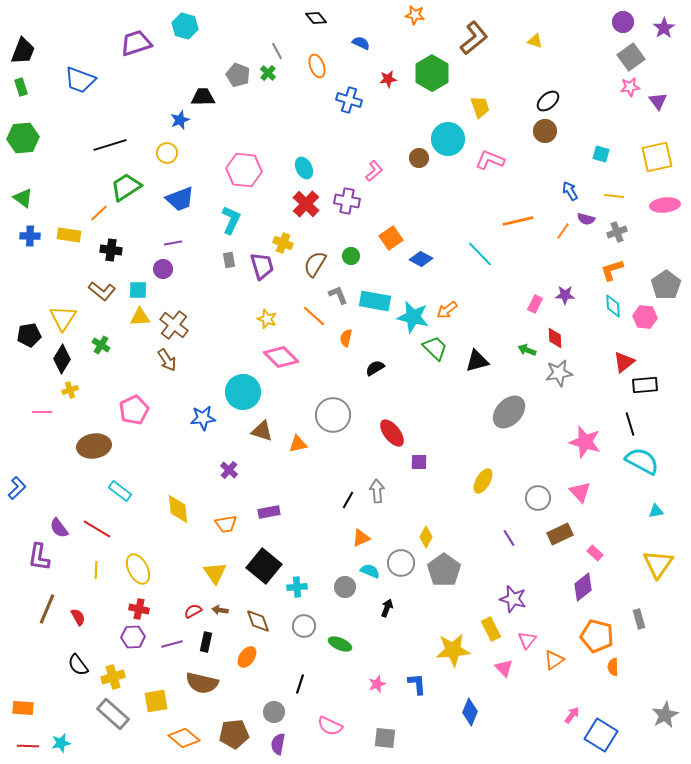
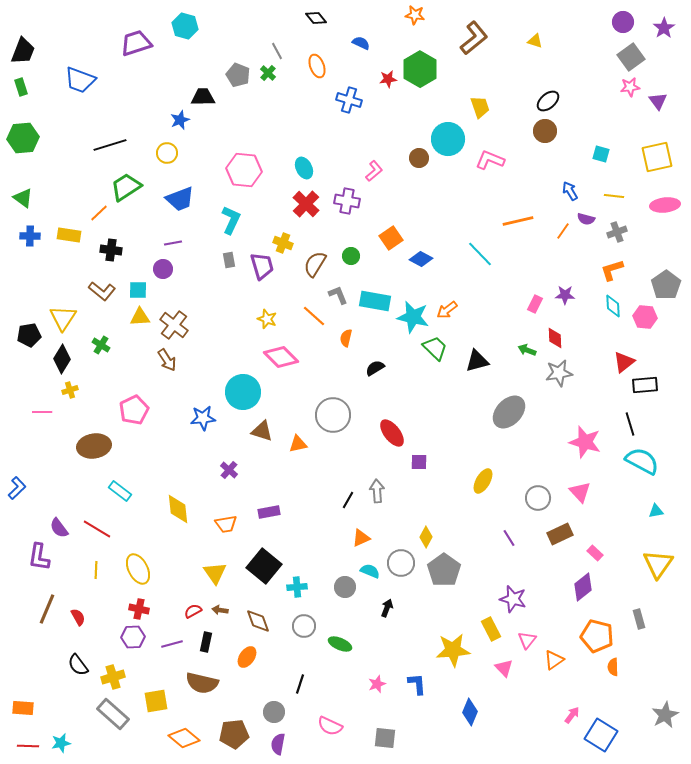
green hexagon at (432, 73): moved 12 px left, 4 px up
